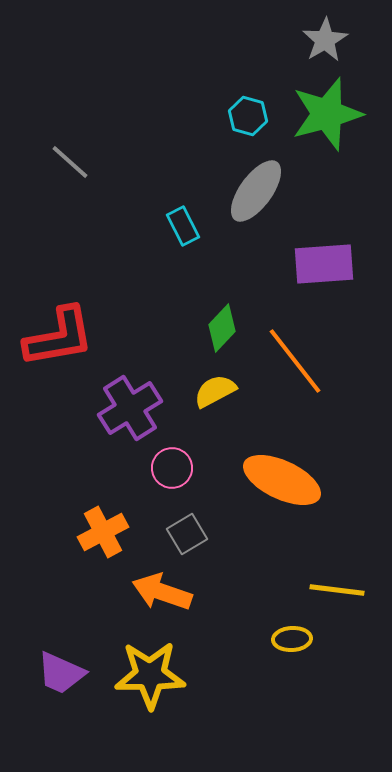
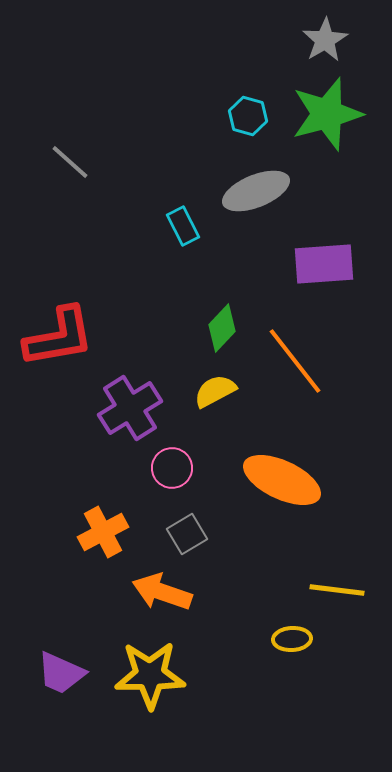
gray ellipse: rotated 32 degrees clockwise
